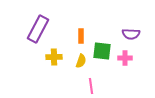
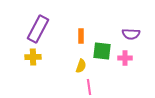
yellow cross: moved 21 px left
yellow semicircle: moved 5 px down
pink line: moved 2 px left, 1 px down
